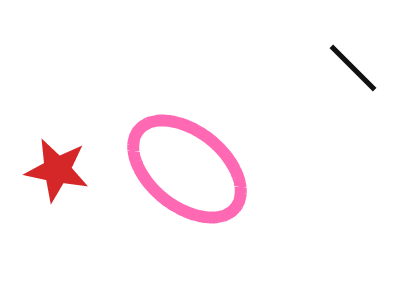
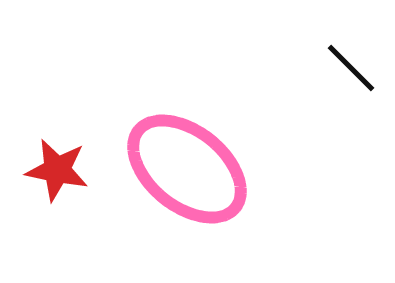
black line: moved 2 px left
